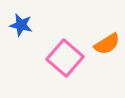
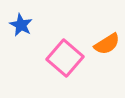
blue star: rotated 15 degrees clockwise
